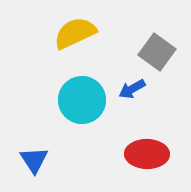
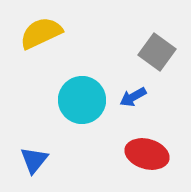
yellow semicircle: moved 34 px left
blue arrow: moved 1 px right, 8 px down
red ellipse: rotated 15 degrees clockwise
blue triangle: rotated 12 degrees clockwise
